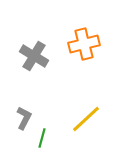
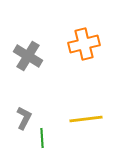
gray cross: moved 6 px left
yellow line: rotated 36 degrees clockwise
green line: rotated 18 degrees counterclockwise
